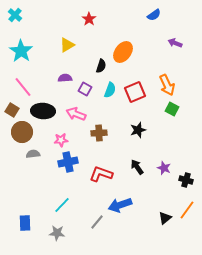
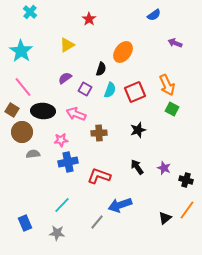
cyan cross: moved 15 px right, 3 px up
black semicircle: moved 3 px down
purple semicircle: rotated 32 degrees counterclockwise
red L-shape: moved 2 px left, 2 px down
blue rectangle: rotated 21 degrees counterclockwise
